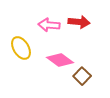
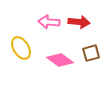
pink arrow: moved 3 px up
brown square: moved 9 px right, 23 px up; rotated 30 degrees clockwise
